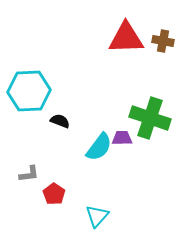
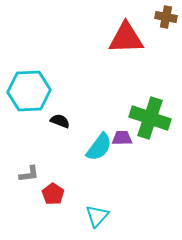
brown cross: moved 3 px right, 24 px up
red pentagon: moved 1 px left
